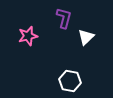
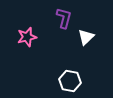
pink star: moved 1 px left, 1 px down
